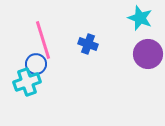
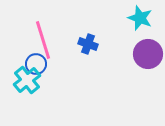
cyan cross: moved 2 px up; rotated 20 degrees counterclockwise
